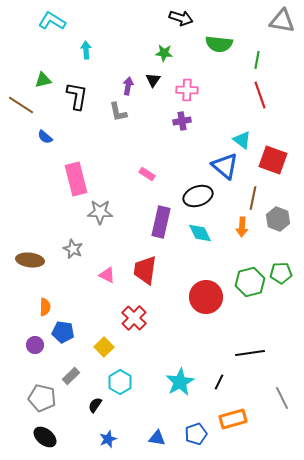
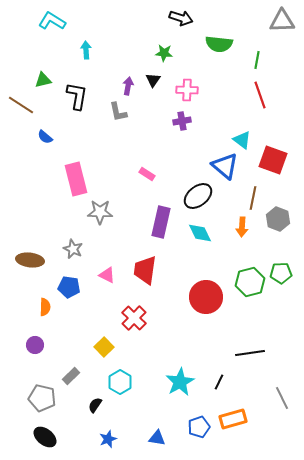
gray triangle at (282, 21): rotated 12 degrees counterclockwise
black ellipse at (198, 196): rotated 20 degrees counterclockwise
blue pentagon at (63, 332): moved 6 px right, 45 px up
blue pentagon at (196, 434): moved 3 px right, 7 px up
